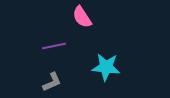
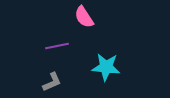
pink semicircle: moved 2 px right
purple line: moved 3 px right
